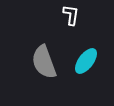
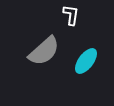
gray semicircle: moved 11 px up; rotated 112 degrees counterclockwise
